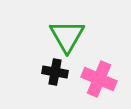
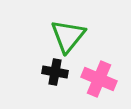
green triangle: moved 1 px right; rotated 9 degrees clockwise
